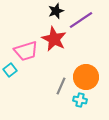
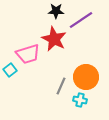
black star: rotated 21 degrees clockwise
pink trapezoid: moved 2 px right, 3 px down
